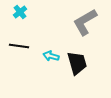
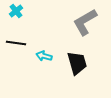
cyan cross: moved 4 px left, 1 px up
black line: moved 3 px left, 3 px up
cyan arrow: moved 7 px left
